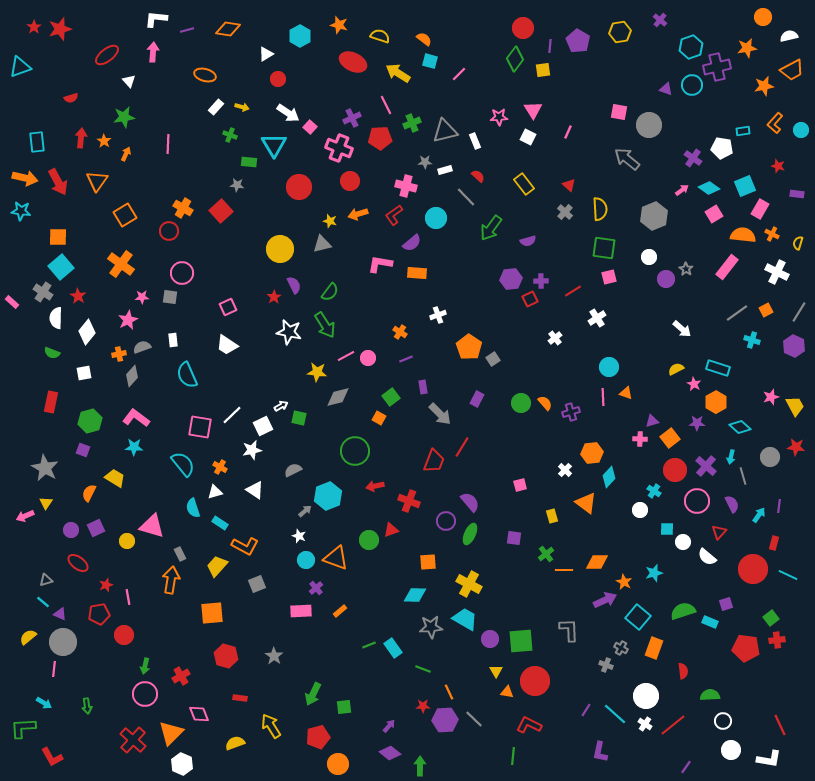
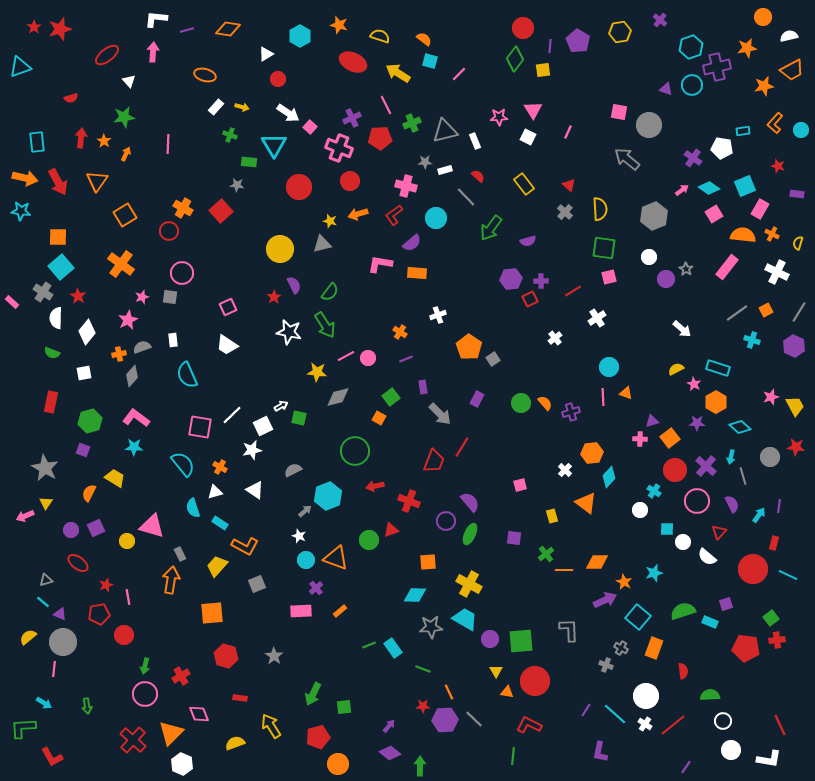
pink star at (142, 297): rotated 16 degrees counterclockwise
